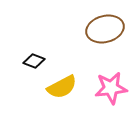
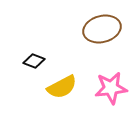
brown ellipse: moved 3 px left
